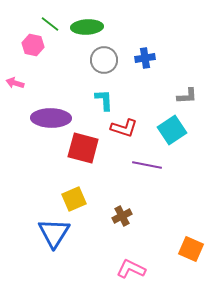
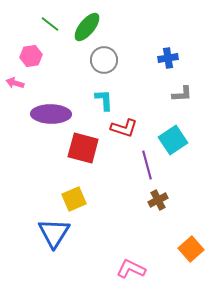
green ellipse: rotated 48 degrees counterclockwise
pink hexagon: moved 2 px left, 11 px down; rotated 20 degrees counterclockwise
blue cross: moved 23 px right
gray L-shape: moved 5 px left, 2 px up
purple ellipse: moved 4 px up
cyan square: moved 1 px right, 10 px down
purple line: rotated 64 degrees clockwise
brown cross: moved 36 px right, 16 px up
orange square: rotated 25 degrees clockwise
